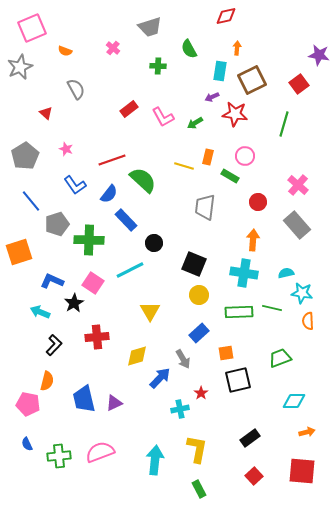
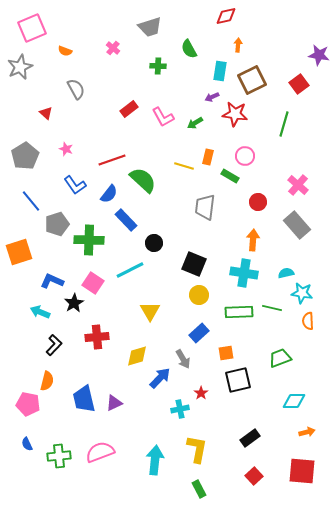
orange arrow at (237, 48): moved 1 px right, 3 px up
